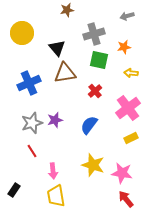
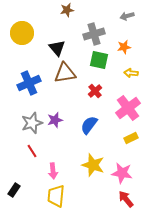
yellow trapezoid: rotated 15 degrees clockwise
